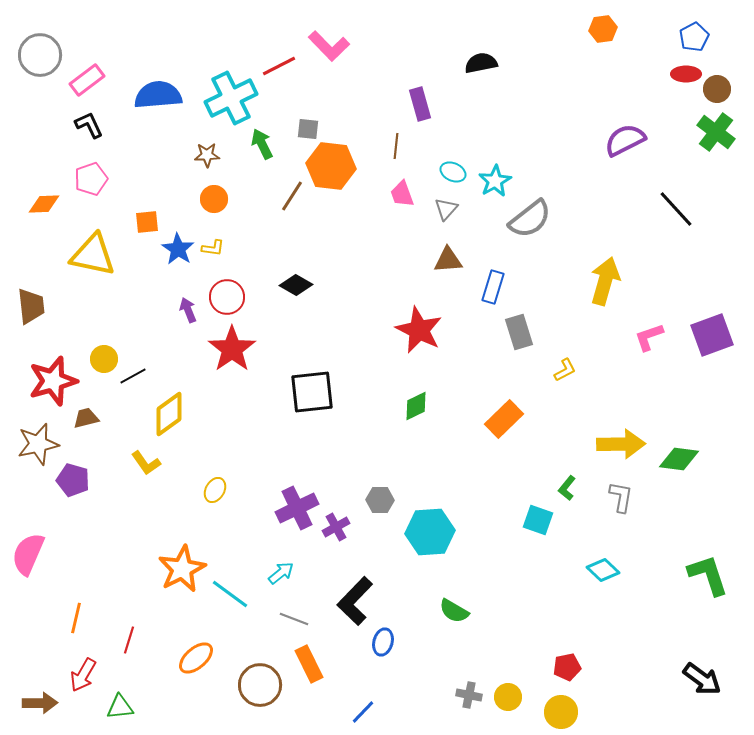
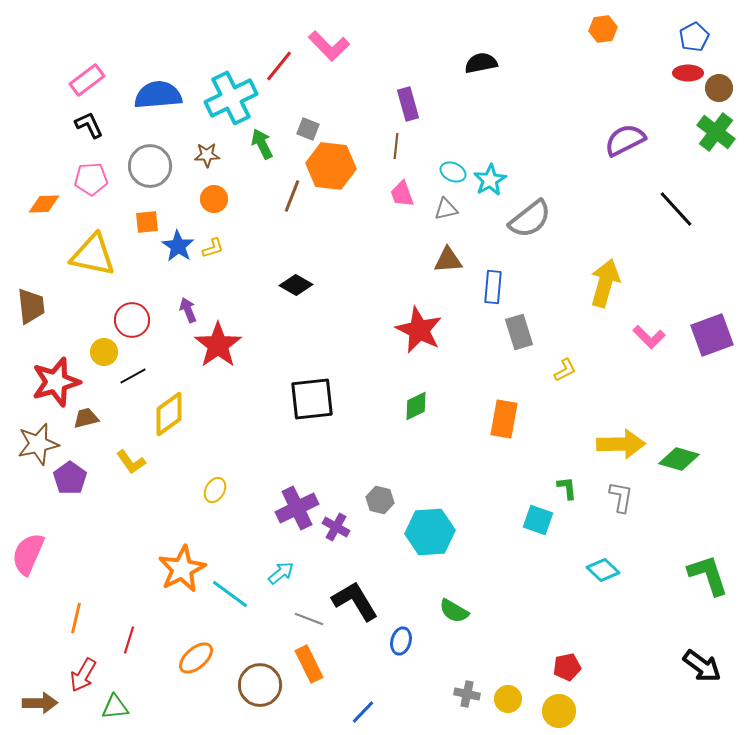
gray circle at (40, 55): moved 110 px right, 111 px down
red line at (279, 66): rotated 24 degrees counterclockwise
red ellipse at (686, 74): moved 2 px right, 1 px up
brown circle at (717, 89): moved 2 px right, 1 px up
purple rectangle at (420, 104): moved 12 px left
gray square at (308, 129): rotated 15 degrees clockwise
pink pentagon at (91, 179): rotated 16 degrees clockwise
cyan star at (495, 181): moved 5 px left, 1 px up
brown line at (292, 196): rotated 12 degrees counterclockwise
gray triangle at (446, 209): rotated 35 degrees clockwise
yellow L-shape at (213, 248): rotated 25 degrees counterclockwise
blue star at (178, 249): moved 3 px up
yellow arrow at (605, 281): moved 2 px down
blue rectangle at (493, 287): rotated 12 degrees counterclockwise
red circle at (227, 297): moved 95 px left, 23 px down
pink L-shape at (649, 337): rotated 116 degrees counterclockwise
red star at (232, 349): moved 14 px left, 4 px up
yellow circle at (104, 359): moved 7 px up
red star at (53, 381): moved 3 px right, 1 px down
black square at (312, 392): moved 7 px down
orange rectangle at (504, 419): rotated 36 degrees counterclockwise
green diamond at (679, 459): rotated 9 degrees clockwise
yellow L-shape at (146, 463): moved 15 px left, 1 px up
purple pentagon at (73, 480): moved 3 px left, 2 px up; rotated 20 degrees clockwise
green L-shape at (567, 488): rotated 135 degrees clockwise
gray hexagon at (380, 500): rotated 12 degrees clockwise
purple cross at (336, 527): rotated 32 degrees counterclockwise
black L-shape at (355, 601): rotated 105 degrees clockwise
gray line at (294, 619): moved 15 px right
blue ellipse at (383, 642): moved 18 px right, 1 px up
black arrow at (702, 679): moved 13 px up
gray cross at (469, 695): moved 2 px left, 1 px up
yellow circle at (508, 697): moved 2 px down
green triangle at (120, 707): moved 5 px left
yellow circle at (561, 712): moved 2 px left, 1 px up
